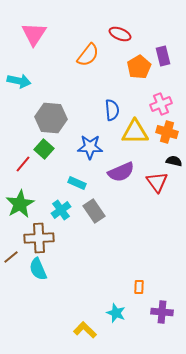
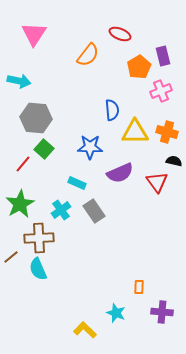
pink cross: moved 13 px up
gray hexagon: moved 15 px left
purple semicircle: moved 1 px left, 1 px down
